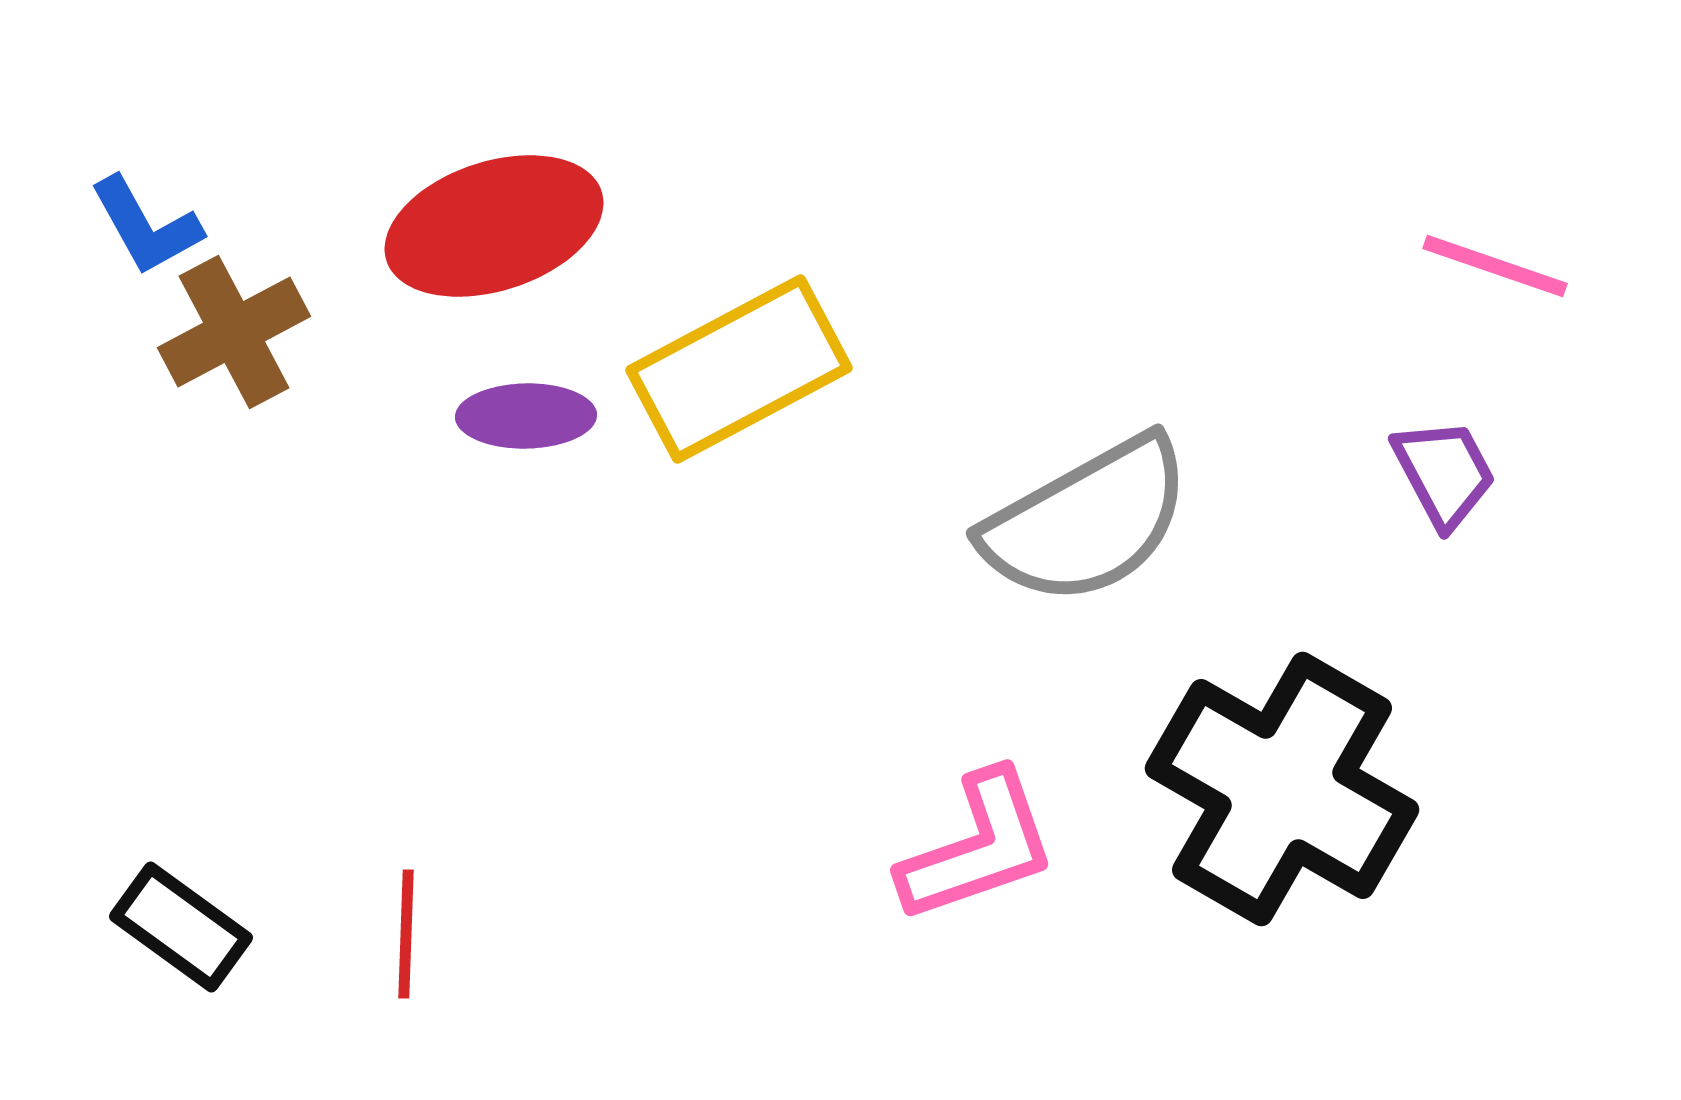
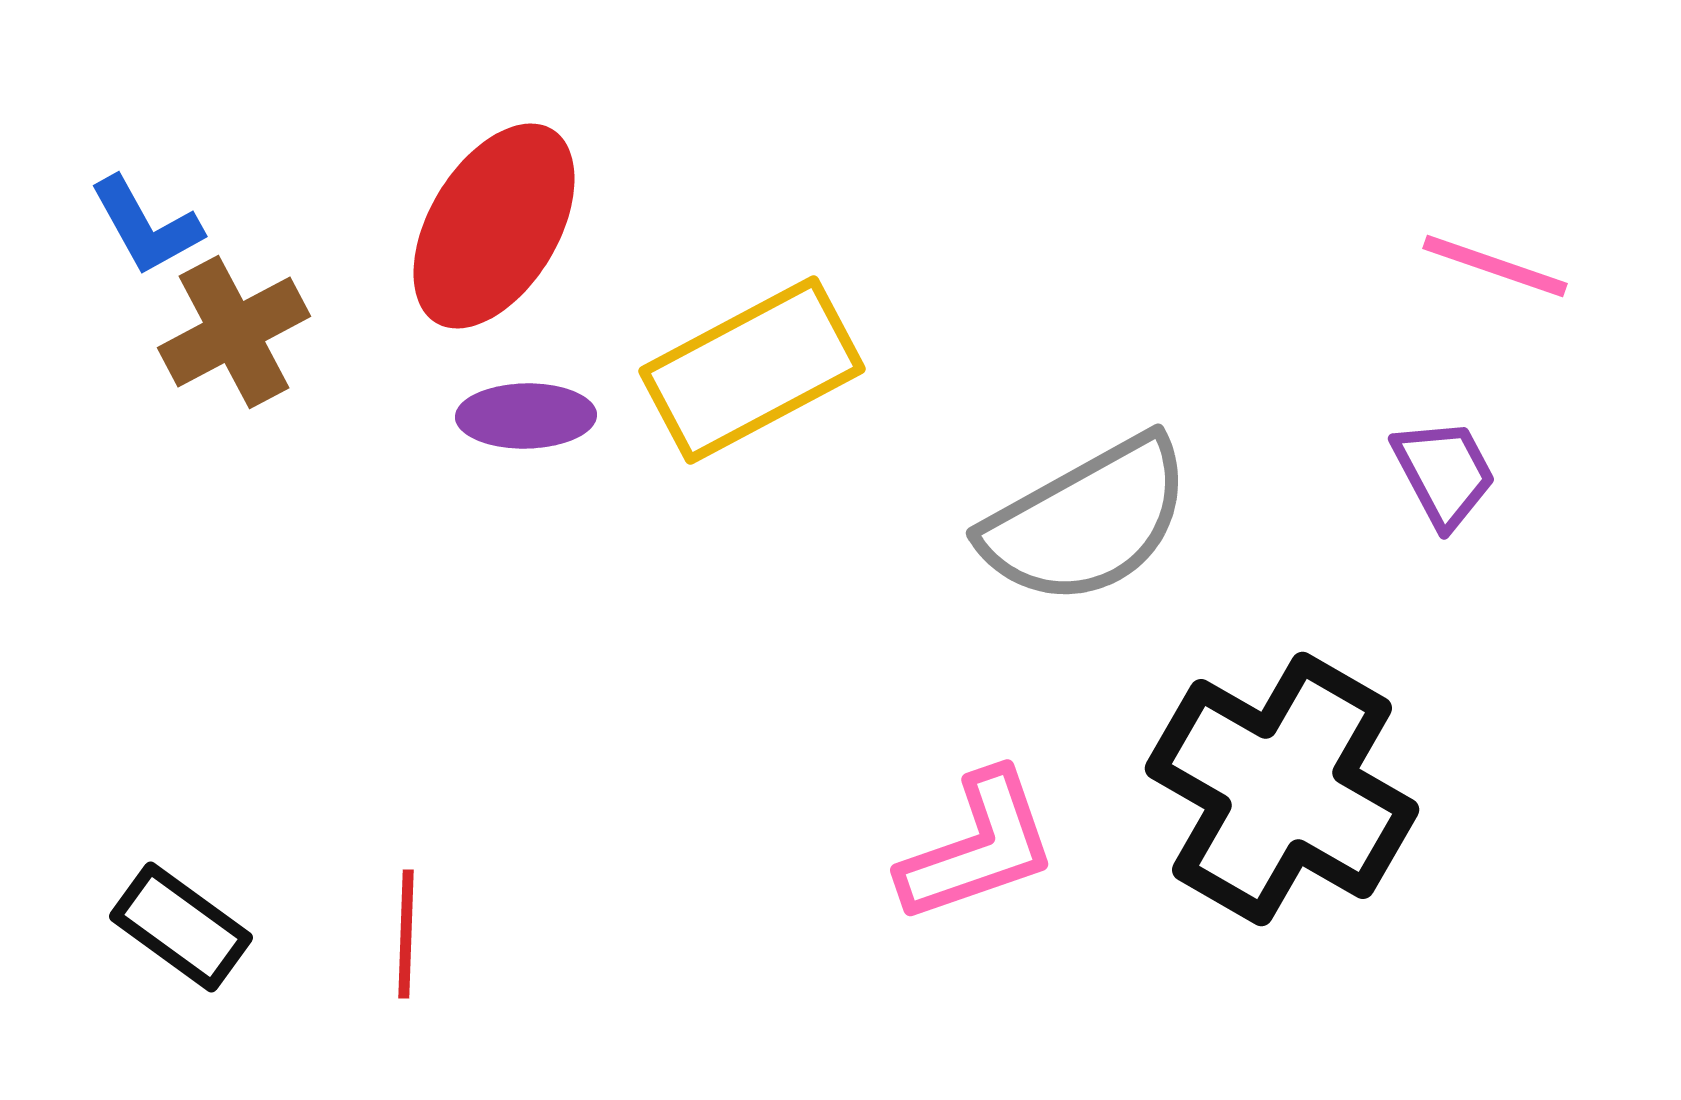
red ellipse: rotated 41 degrees counterclockwise
yellow rectangle: moved 13 px right, 1 px down
